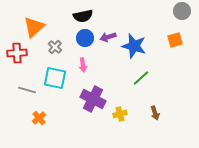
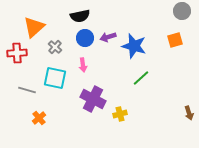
black semicircle: moved 3 px left
brown arrow: moved 34 px right
